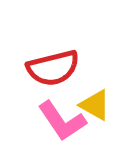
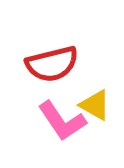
red semicircle: moved 1 px left, 4 px up
